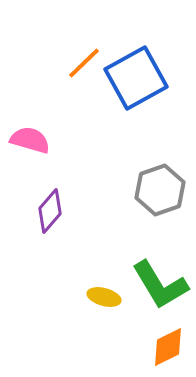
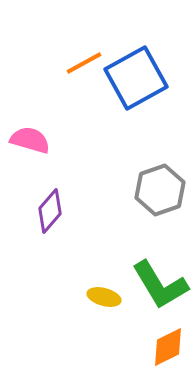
orange line: rotated 15 degrees clockwise
